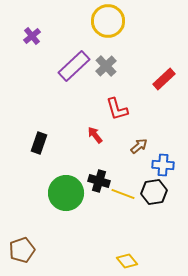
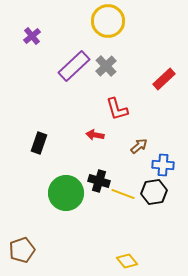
red arrow: rotated 42 degrees counterclockwise
